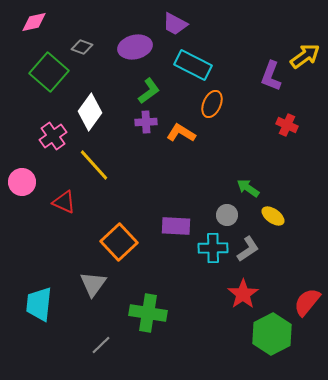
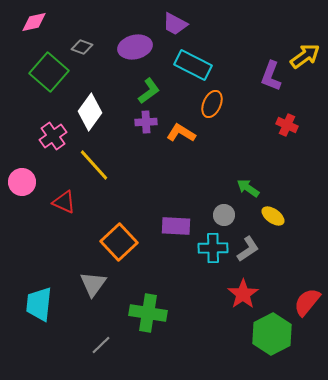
gray circle: moved 3 px left
